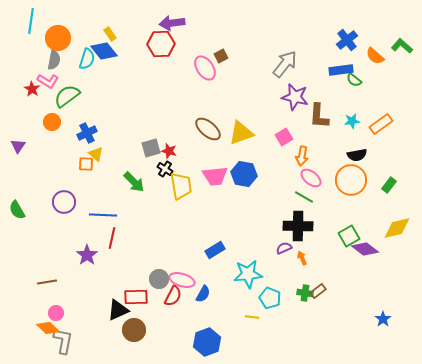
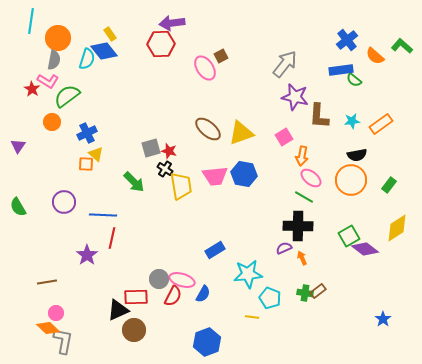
green semicircle at (17, 210): moved 1 px right, 3 px up
yellow diamond at (397, 228): rotated 20 degrees counterclockwise
